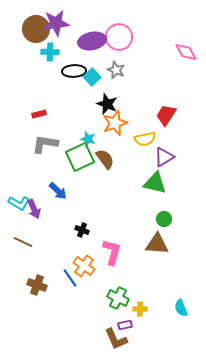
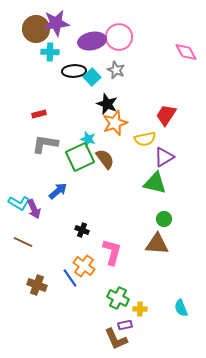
blue arrow: rotated 84 degrees counterclockwise
